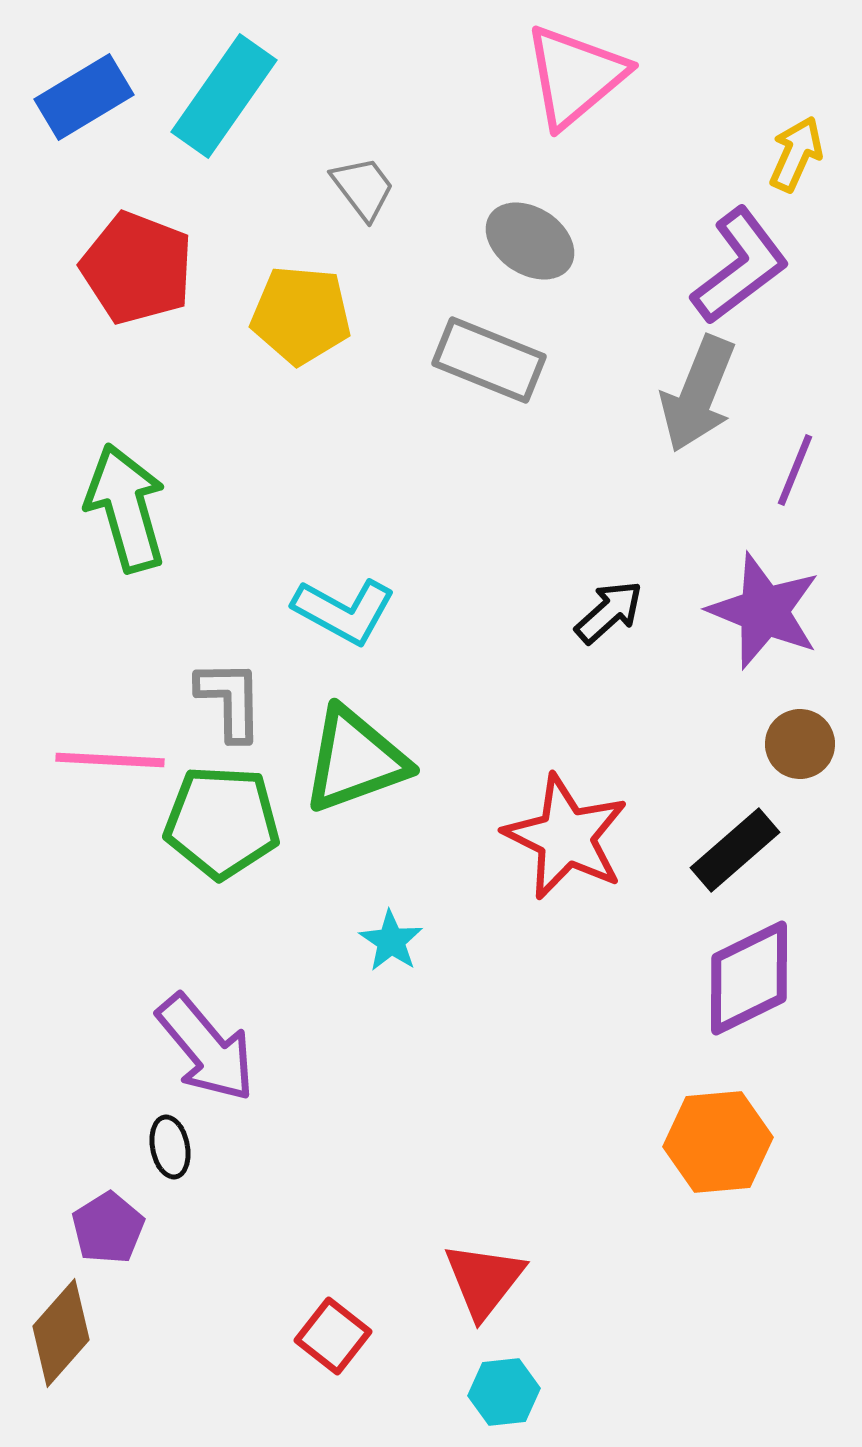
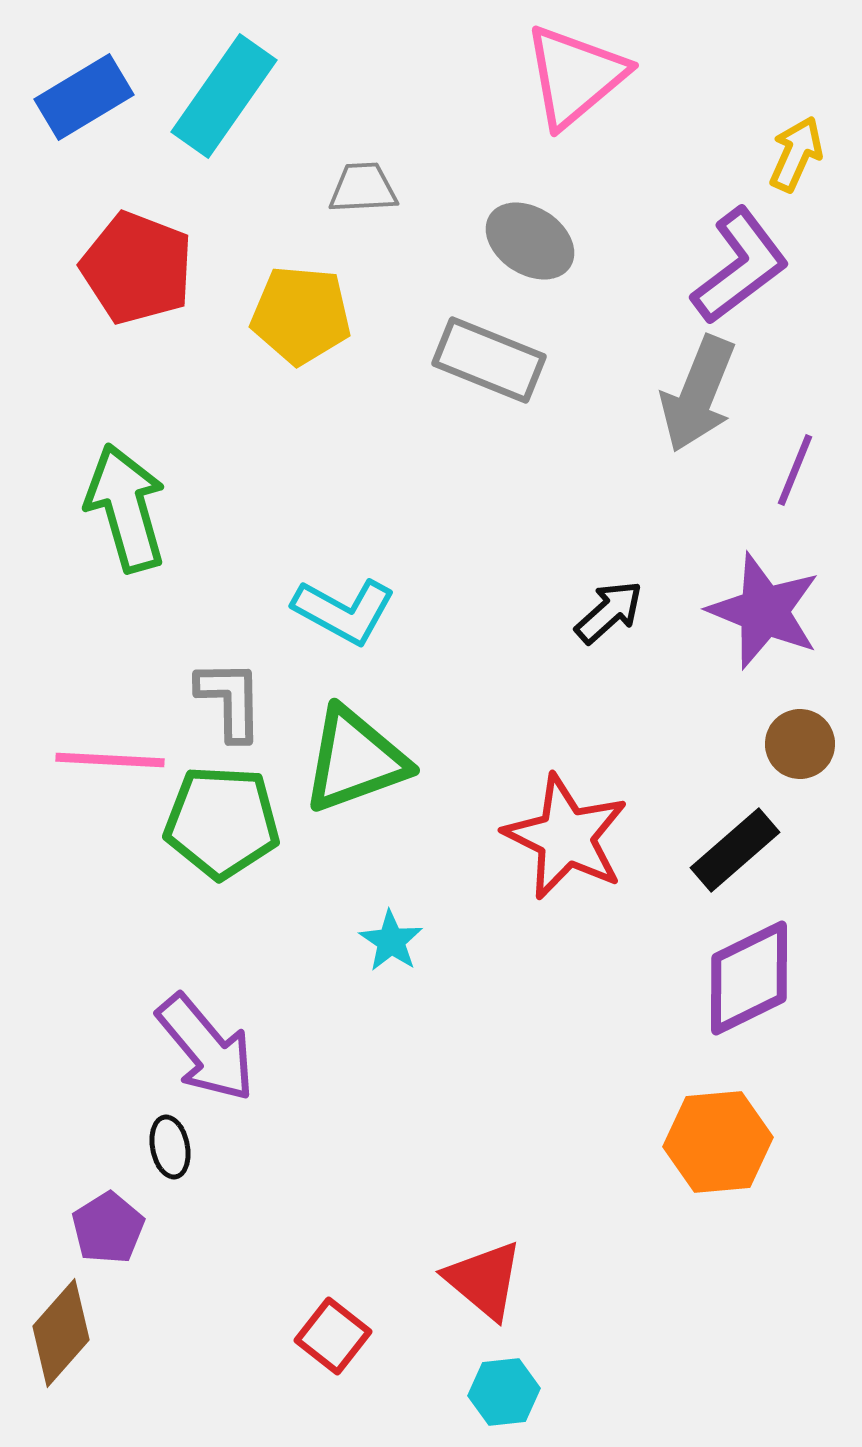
gray trapezoid: rotated 56 degrees counterclockwise
red triangle: rotated 28 degrees counterclockwise
